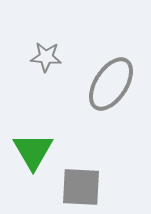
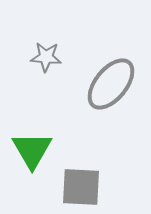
gray ellipse: rotated 6 degrees clockwise
green triangle: moved 1 px left, 1 px up
